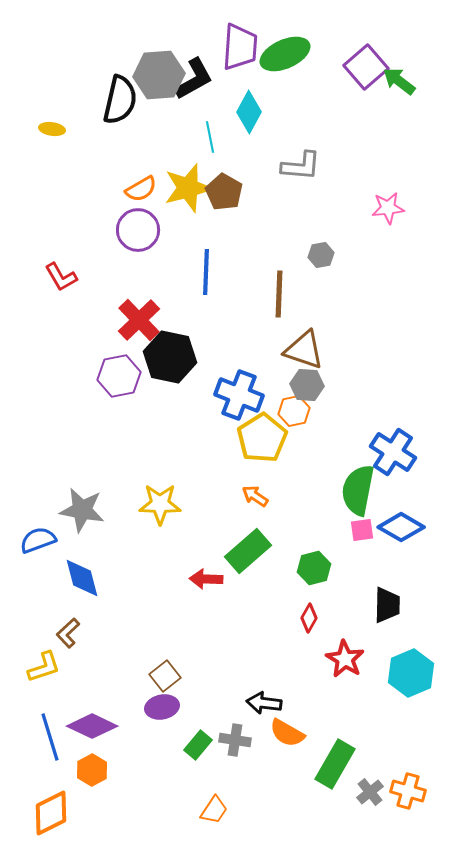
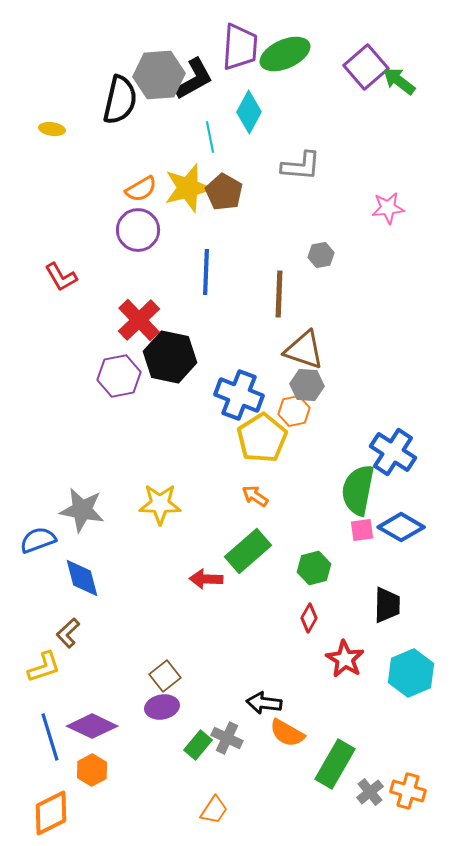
gray cross at (235, 740): moved 8 px left, 2 px up; rotated 16 degrees clockwise
